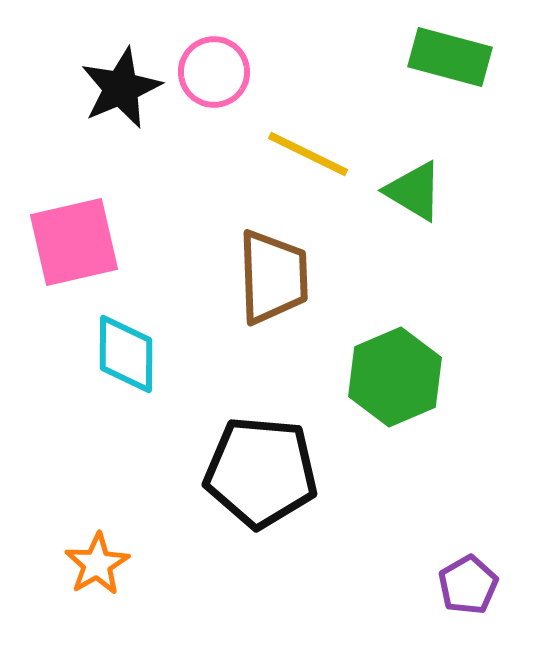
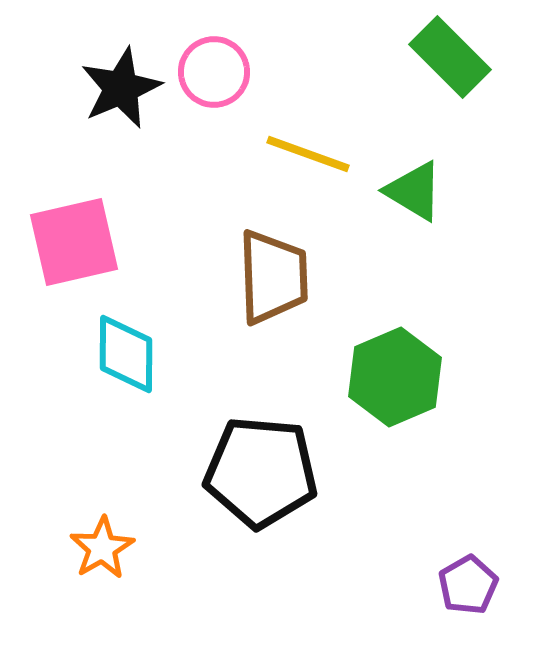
green rectangle: rotated 30 degrees clockwise
yellow line: rotated 6 degrees counterclockwise
orange star: moved 5 px right, 16 px up
